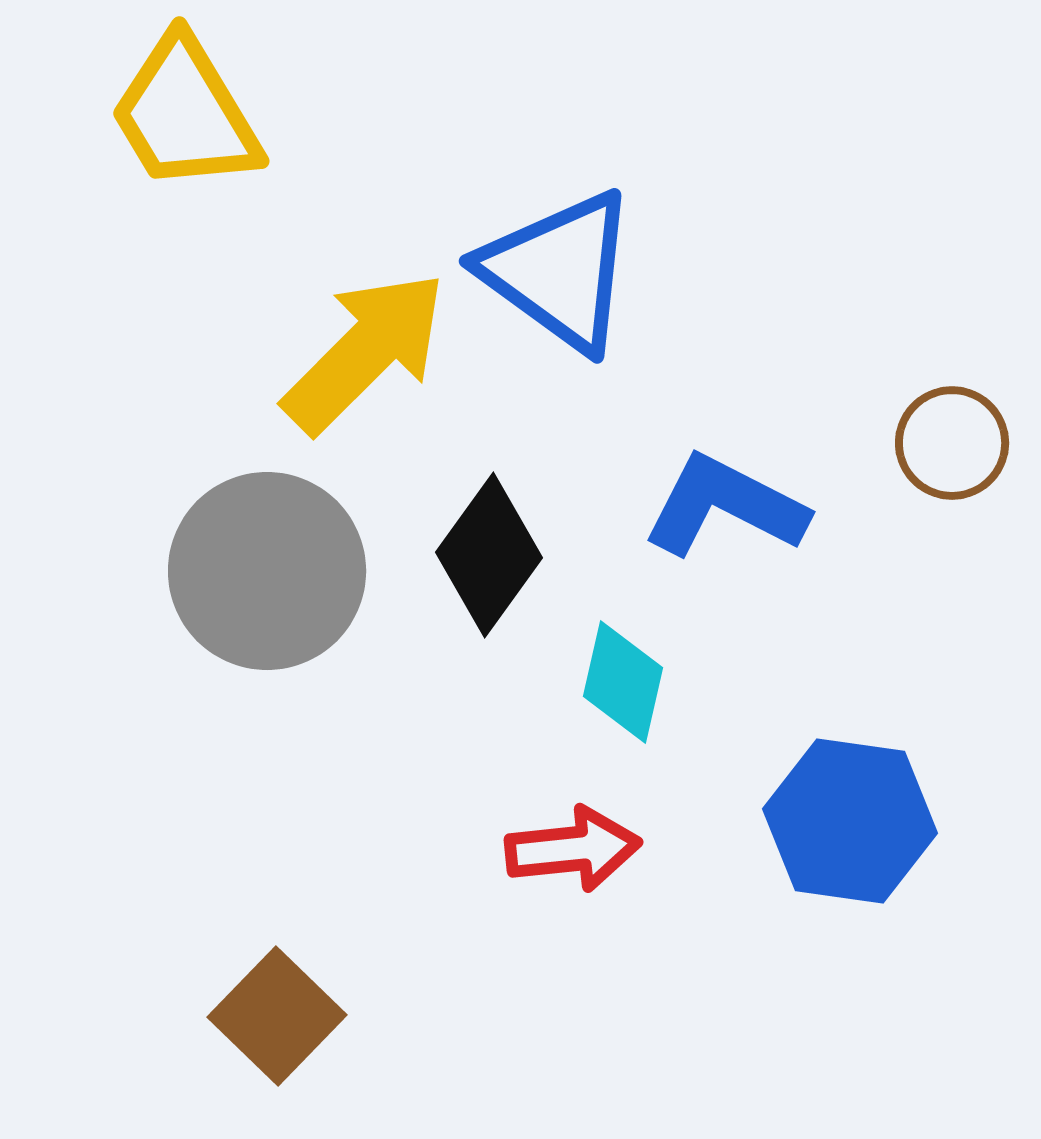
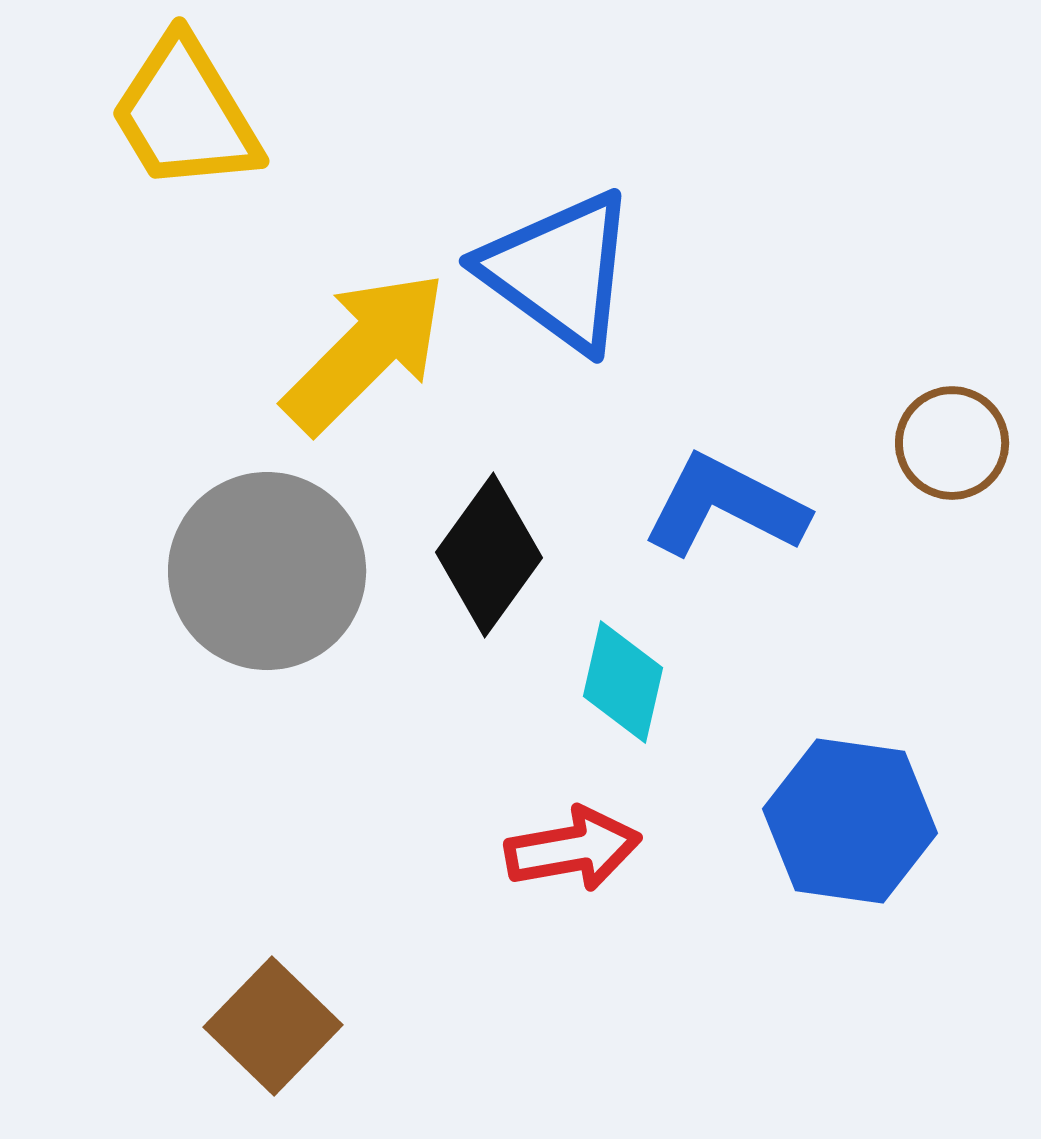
red arrow: rotated 4 degrees counterclockwise
brown square: moved 4 px left, 10 px down
